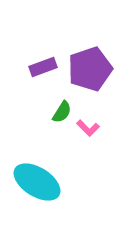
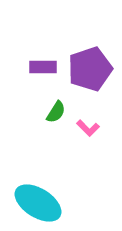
purple rectangle: rotated 20 degrees clockwise
green semicircle: moved 6 px left
cyan ellipse: moved 1 px right, 21 px down
